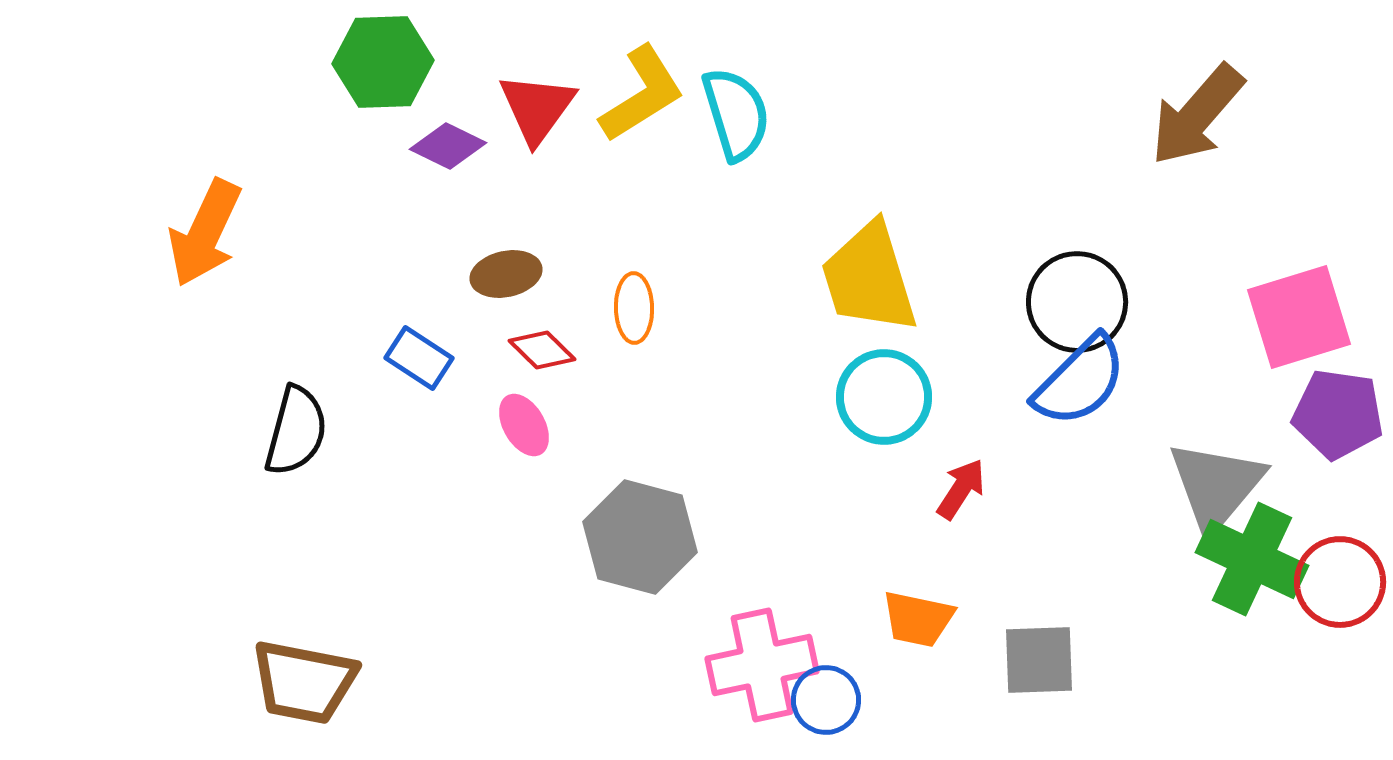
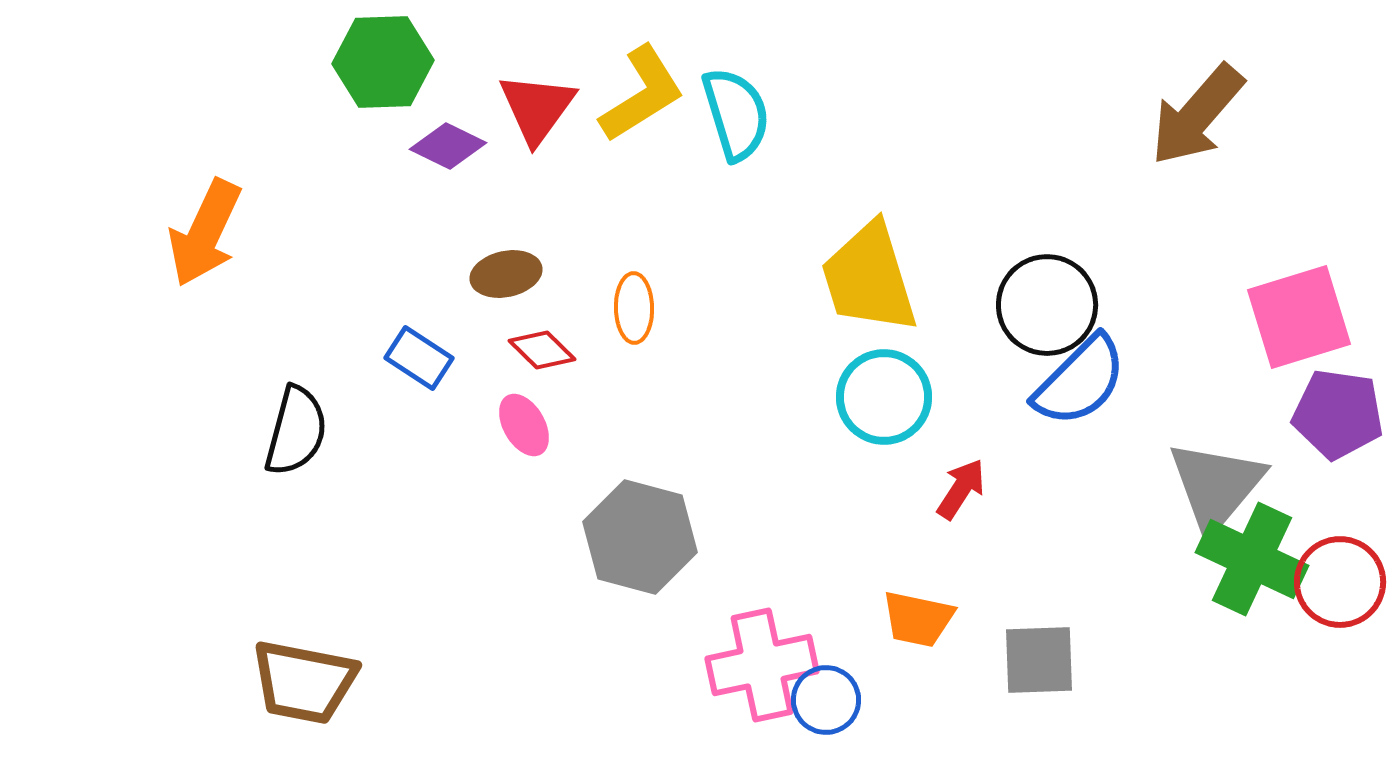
black circle: moved 30 px left, 3 px down
